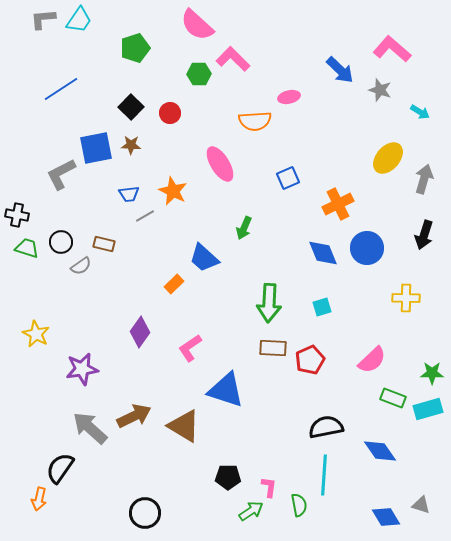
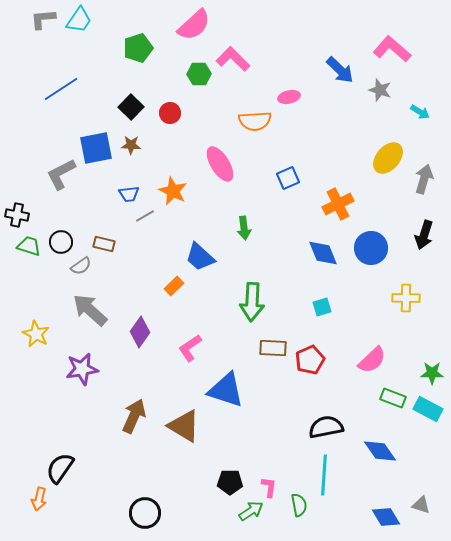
pink semicircle at (197, 25): moved 3 px left; rotated 84 degrees counterclockwise
green pentagon at (135, 48): moved 3 px right
green arrow at (244, 228): rotated 30 degrees counterclockwise
green trapezoid at (27, 248): moved 2 px right, 2 px up
blue circle at (367, 248): moved 4 px right
blue trapezoid at (204, 258): moved 4 px left, 1 px up
orange rectangle at (174, 284): moved 2 px down
green arrow at (269, 303): moved 17 px left, 1 px up
cyan rectangle at (428, 409): rotated 44 degrees clockwise
brown arrow at (134, 416): rotated 40 degrees counterclockwise
gray arrow at (90, 428): moved 118 px up
black pentagon at (228, 477): moved 2 px right, 5 px down
